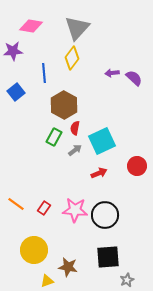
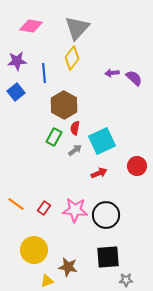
purple star: moved 4 px right, 10 px down
black circle: moved 1 px right
gray star: moved 1 px left; rotated 24 degrees clockwise
